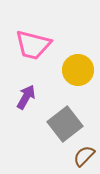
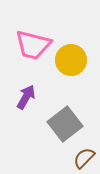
yellow circle: moved 7 px left, 10 px up
brown semicircle: moved 2 px down
